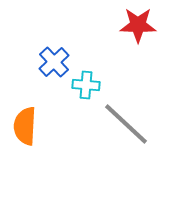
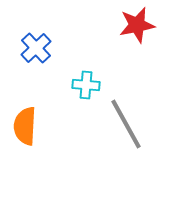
red star: moved 1 px left; rotated 12 degrees counterclockwise
blue cross: moved 18 px left, 14 px up
gray line: rotated 18 degrees clockwise
